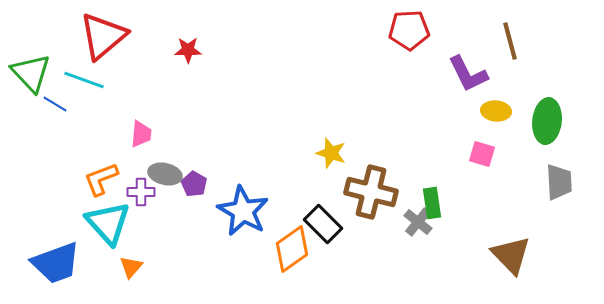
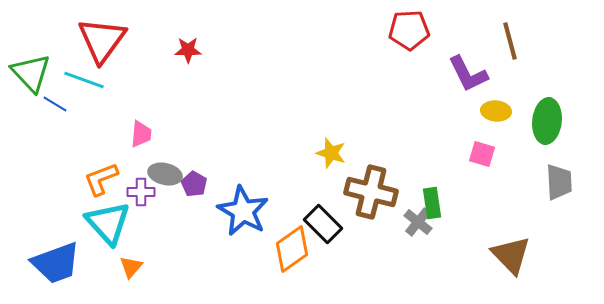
red triangle: moved 1 px left, 4 px down; rotated 14 degrees counterclockwise
